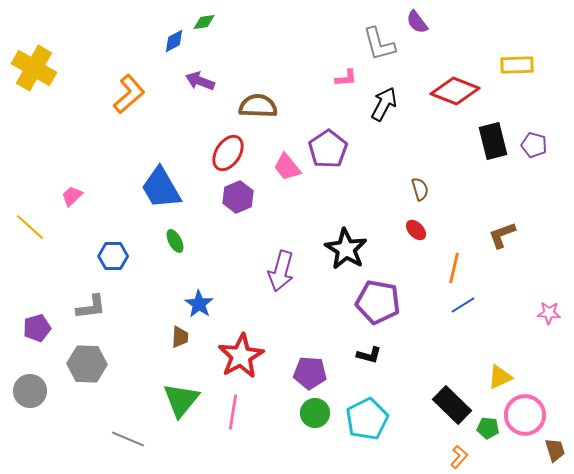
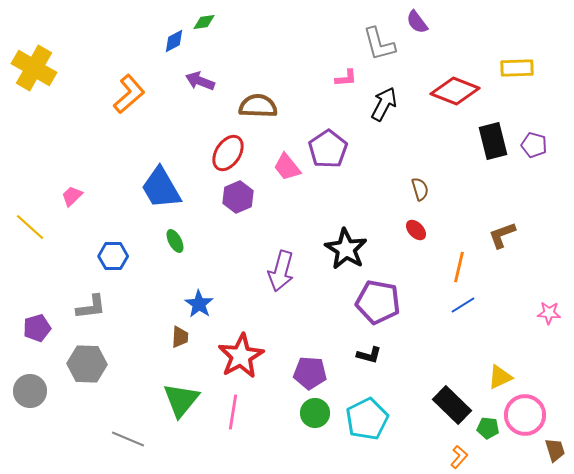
yellow rectangle at (517, 65): moved 3 px down
orange line at (454, 268): moved 5 px right, 1 px up
